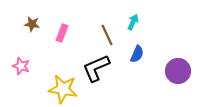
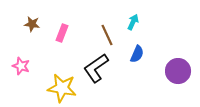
black L-shape: rotated 12 degrees counterclockwise
yellow star: moved 1 px left, 1 px up
